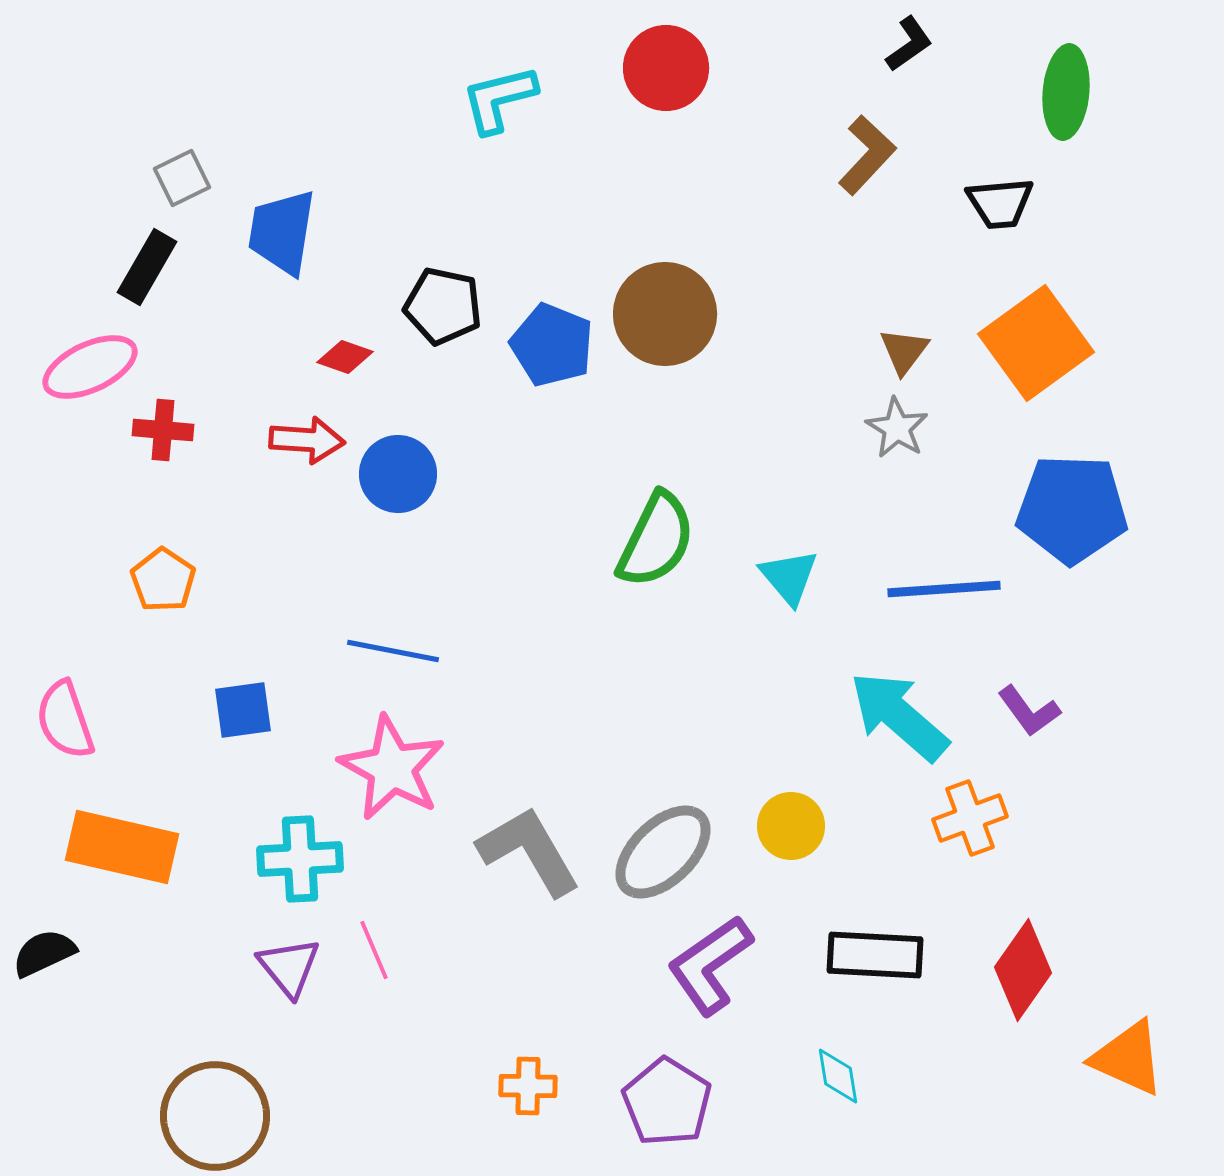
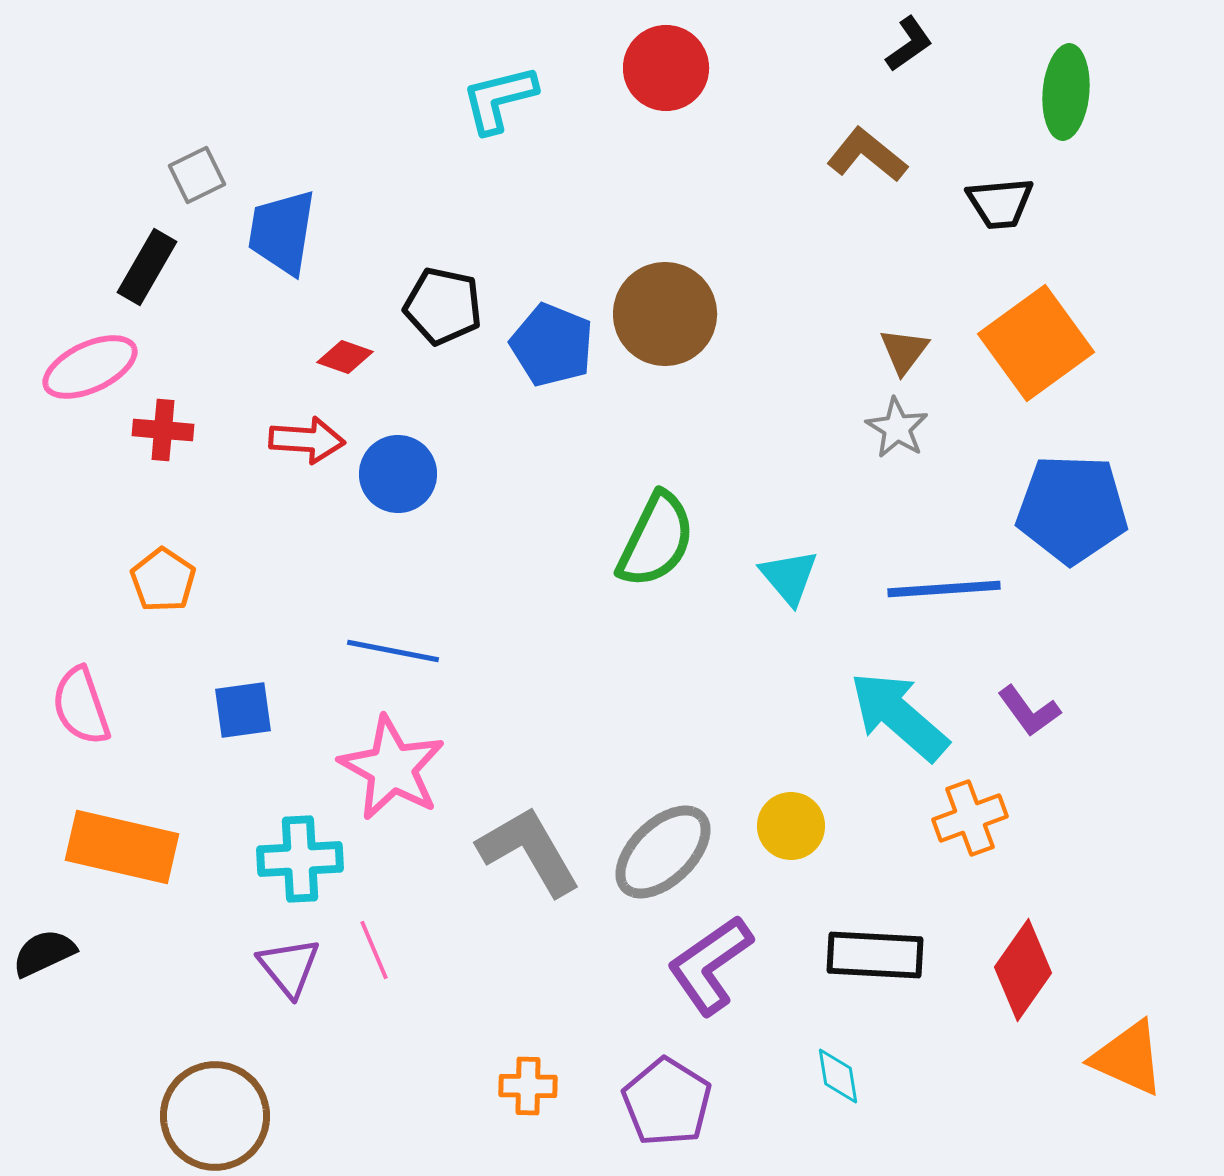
brown L-shape at (867, 155): rotated 94 degrees counterclockwise
gray square at (182, 178): moved 15 px right, 3 px up
pink semicircle at (65, 720): moved 16 px right, 14 px up
